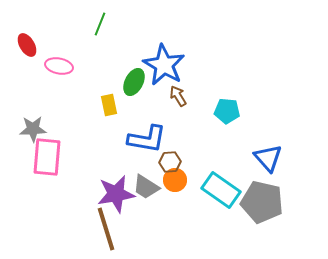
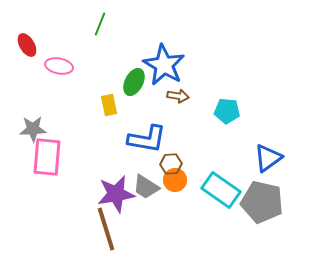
brown arrow: rotated 130 degrees clockwise
blue triangle: rotated 36 degrees clockwise
brown hexagon: moved 1 px right, 2 px down
